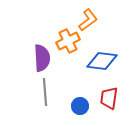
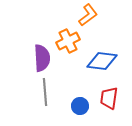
orange L-shape: moved 5 px up
